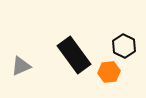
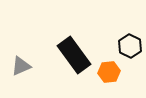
black hexagon: moved 6 px right
